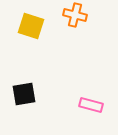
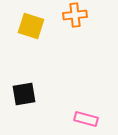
orange cross: rotated 20 degrees counterclockwise
pink rectangle: moved 5 px left, 14 px down
